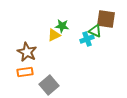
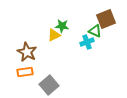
brown square: rotated 30 degrees counterclockwise
cyan cross: moved 3 px down
